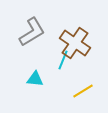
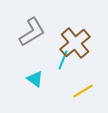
brown cross: rotated 16 degrees clockwise
cyan triangle: rotated 30 degrees clockwise
